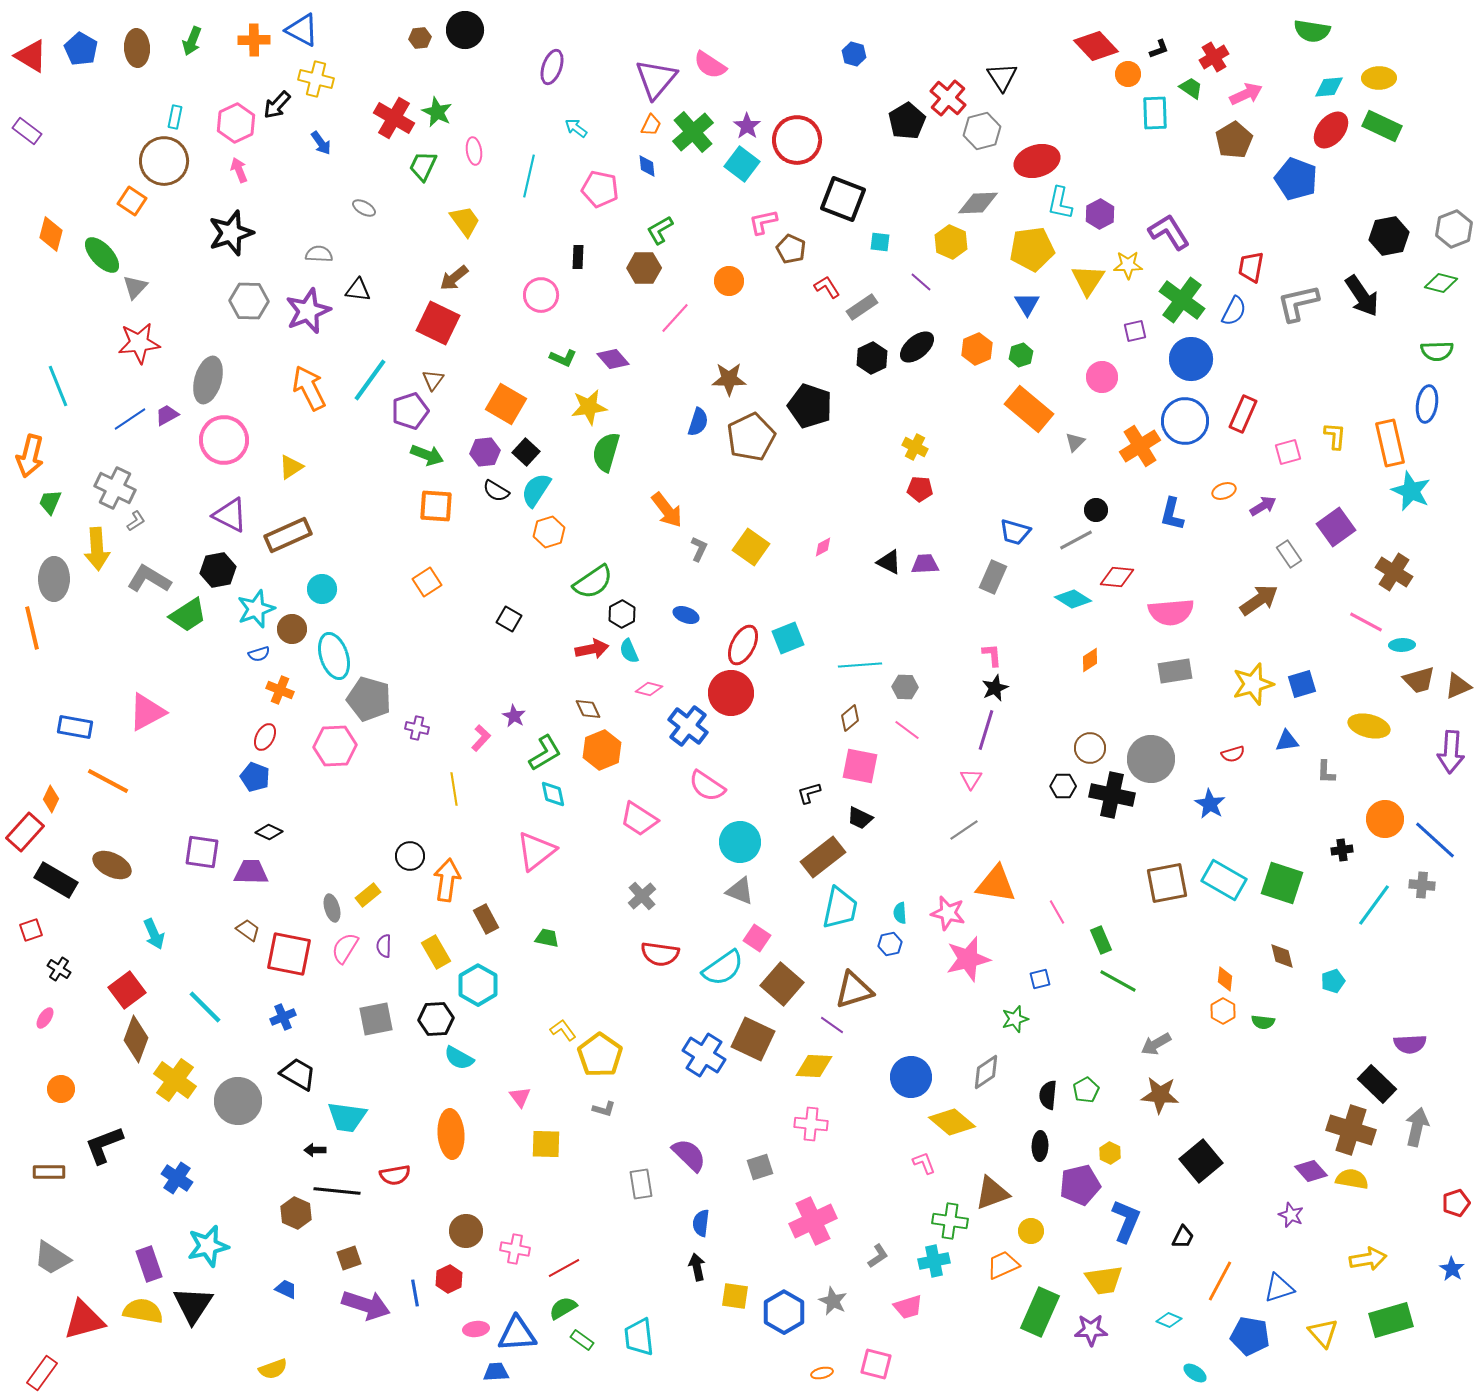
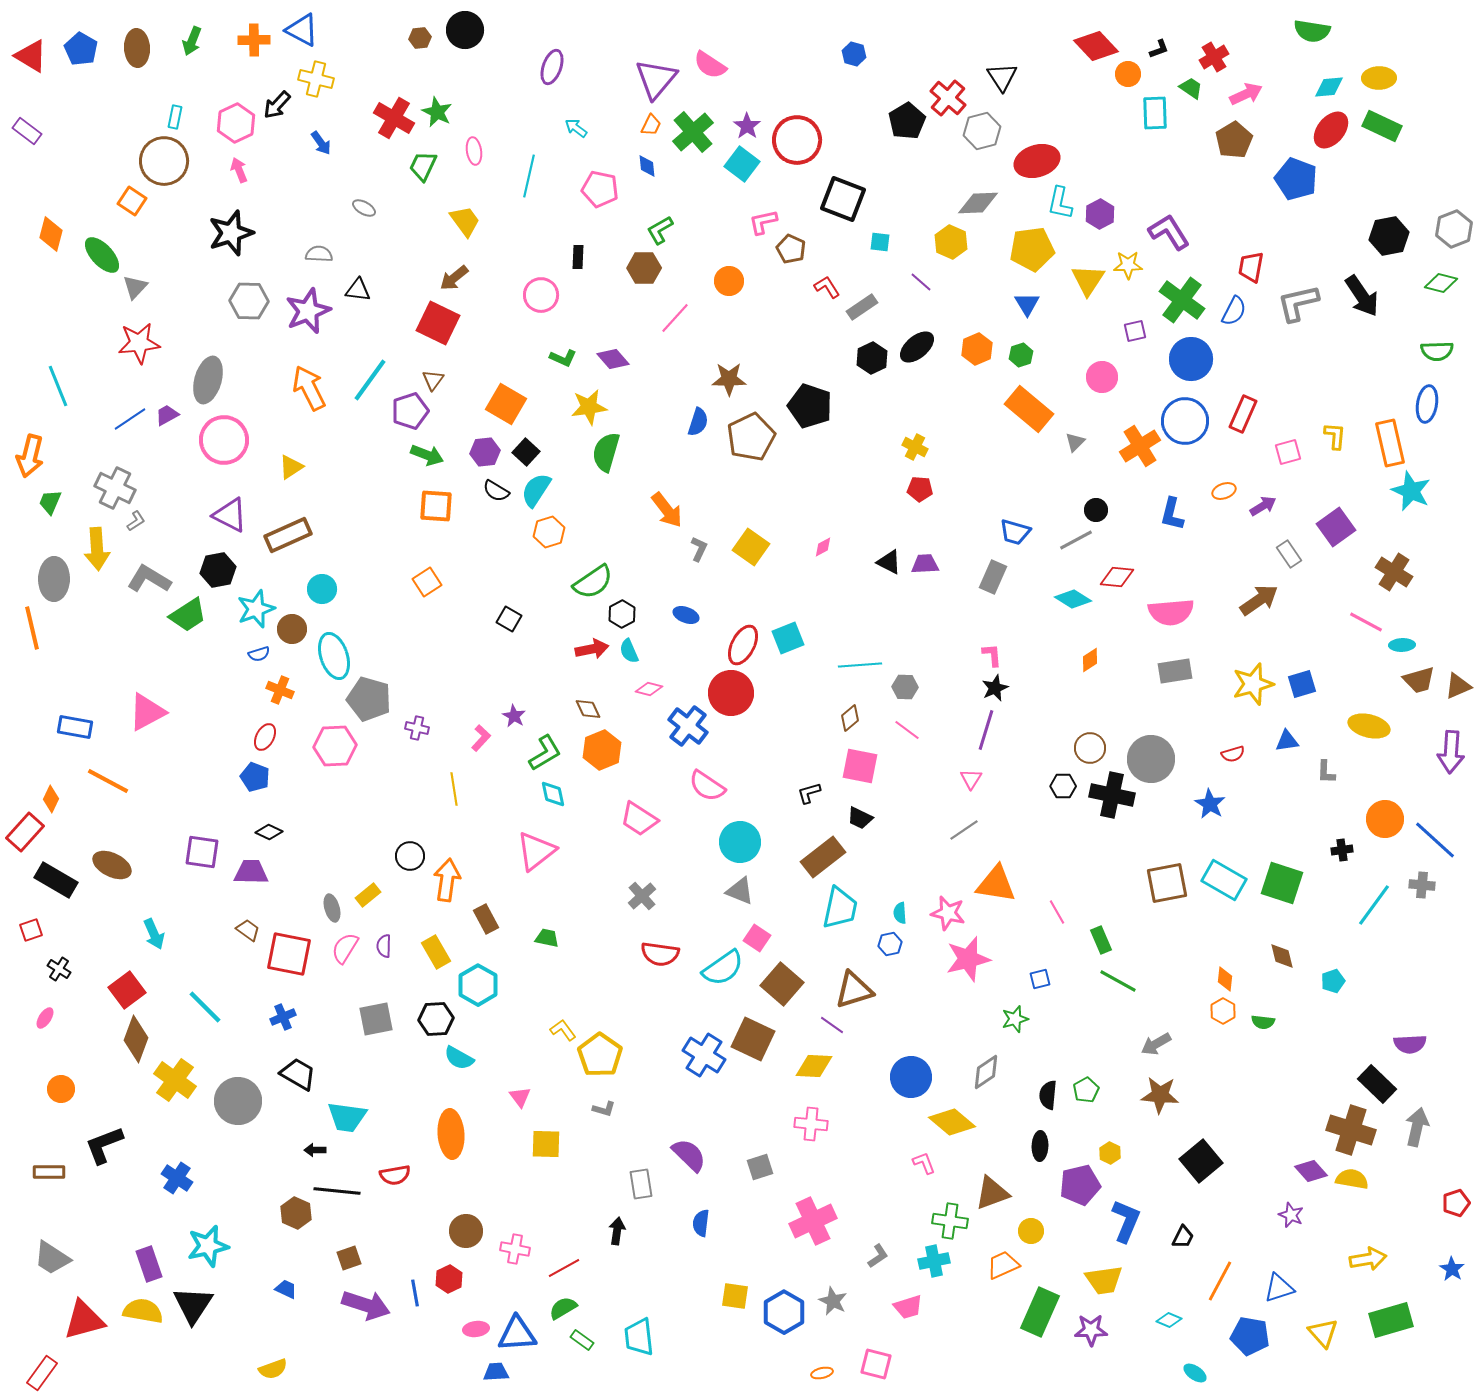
black arrow at (697, 1267): moved 80 px left, 36 px up; rotated 20 degrees clockwise
